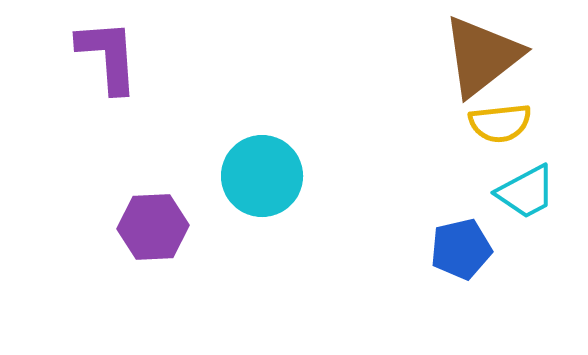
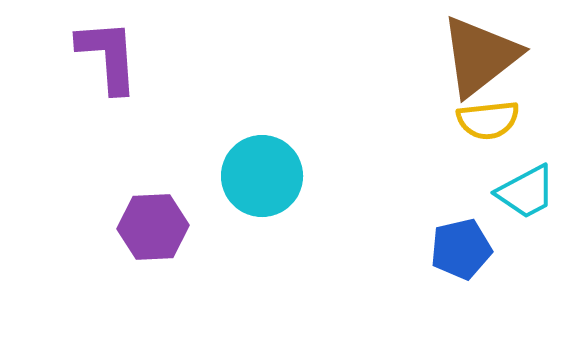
brown triangle: moved 2 px left
yellow semicircle: moved 12 px left, 3 px up
